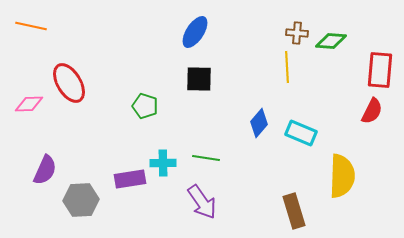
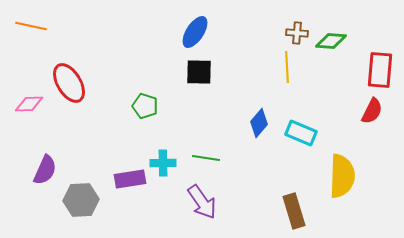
black square: moved 7 px up
